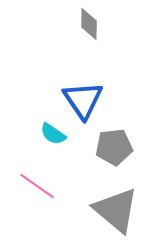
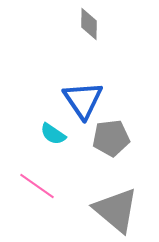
gray pentagon: moved 3 px left, 9 px up
